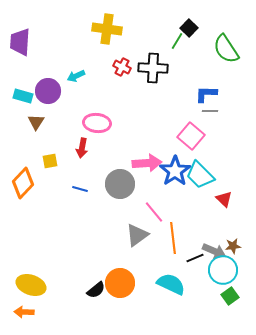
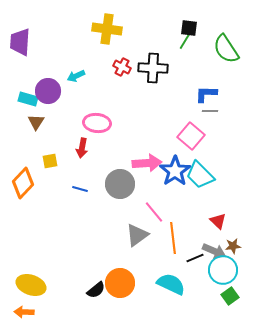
black square: rotated 36 degrees counterclockwise
green line: moved 8 px right
cyan rectangle: moved 5 px right, 3 px down
red triangle: moved 6 px left, 22 px down
